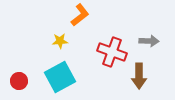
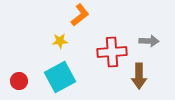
red cross: rotated 24 degrees counterclockwise
